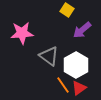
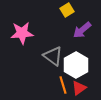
yellow square: rotated 24 degrees clockwise
gray triangle: moved 4 px right
orange line: rotated 18 degrees clockwise
